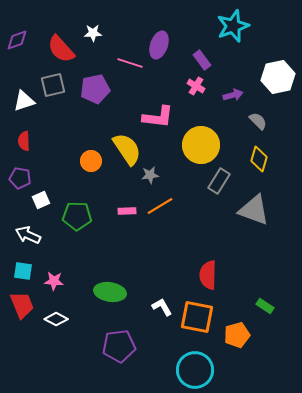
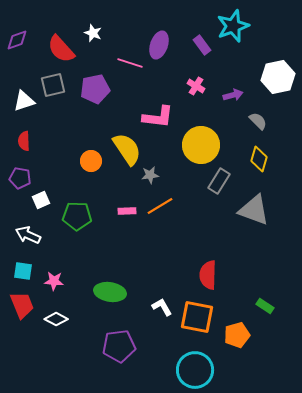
white star at (93, 33): rotated 24 degrees clockwise
purple rectangle at (202, 60): moved 15 px up
